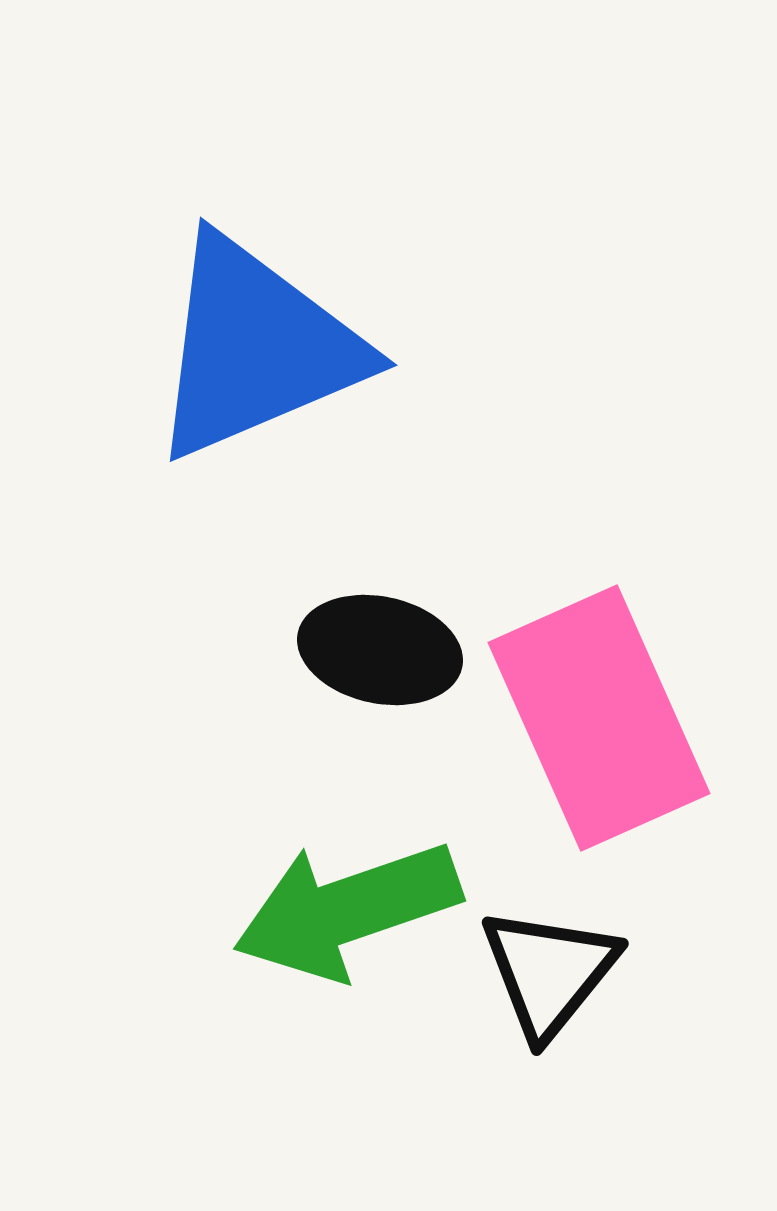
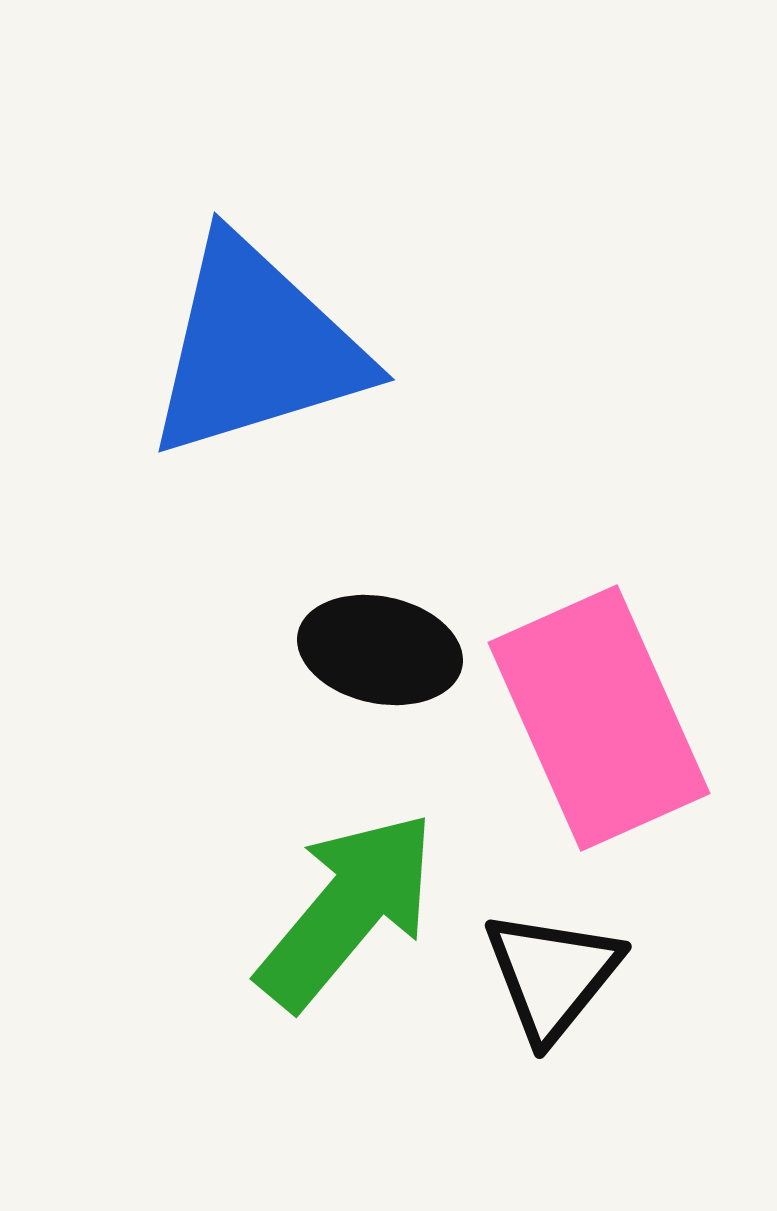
blue triangle: rotated 6 degrees clockwise
green arrow: rotated 149 degrees clockwise
black triangle: moved 3 px right, 3 px down
